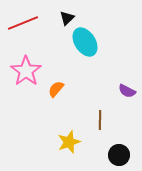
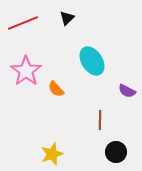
cyan ellipse: moved 7 px right, 19 px down
orange semicircle: rotated 84 degrees counterclockwise
yellow star: moved 17 px left, 12 px down
black circle: moved 3 px left, 3 px up
